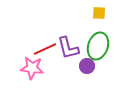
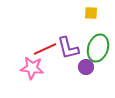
yellow square: moved 8 px left
green ellipse: moved 2 px down
purple circle: moved 1 px left, 1 px down
